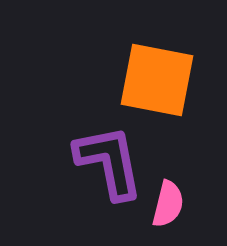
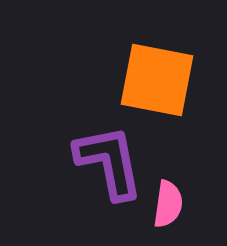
pink semicircle: rotated 6 degrees counterclockwise
